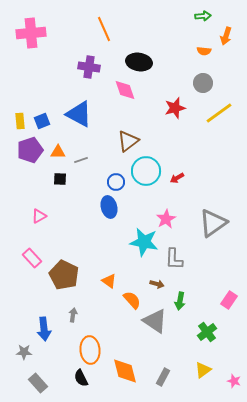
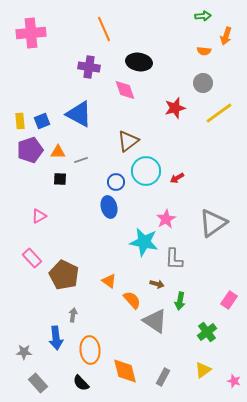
blue arrow at (44, 329): moved 12 px right, 9 px down
black semicircle at (81, 378): moved 5 px down; rotated 18 degrees counterclockwise
